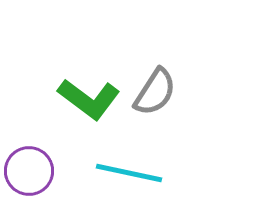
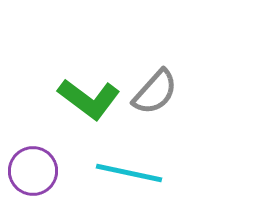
gray semicircle: rotated 9 degrees clockwise
purple circle: moved 4 px right
